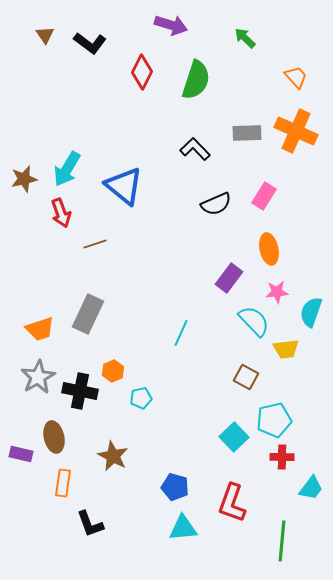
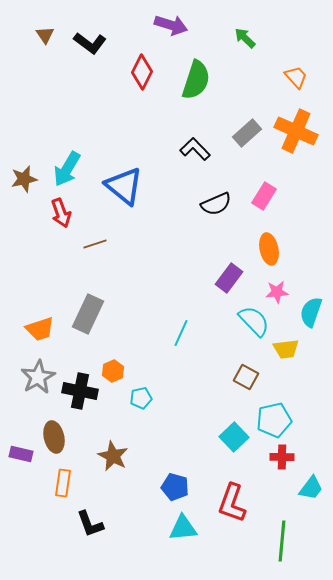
gray rectangle at (247, 133): rotated 40 degrees counterclockwise
